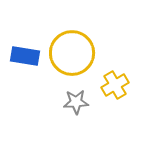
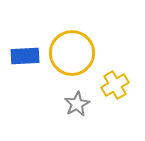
blue rectangle: rotated 12 degrees counterclockwise
gray star: moved 1 px right, 2 px down; rotated 25 degrees counterclockwise
